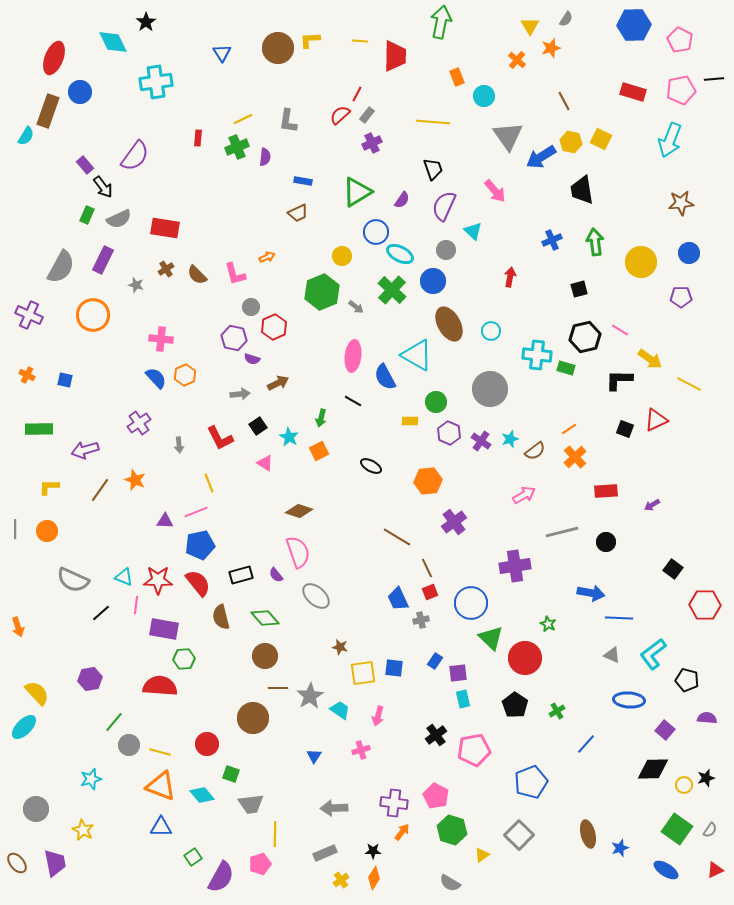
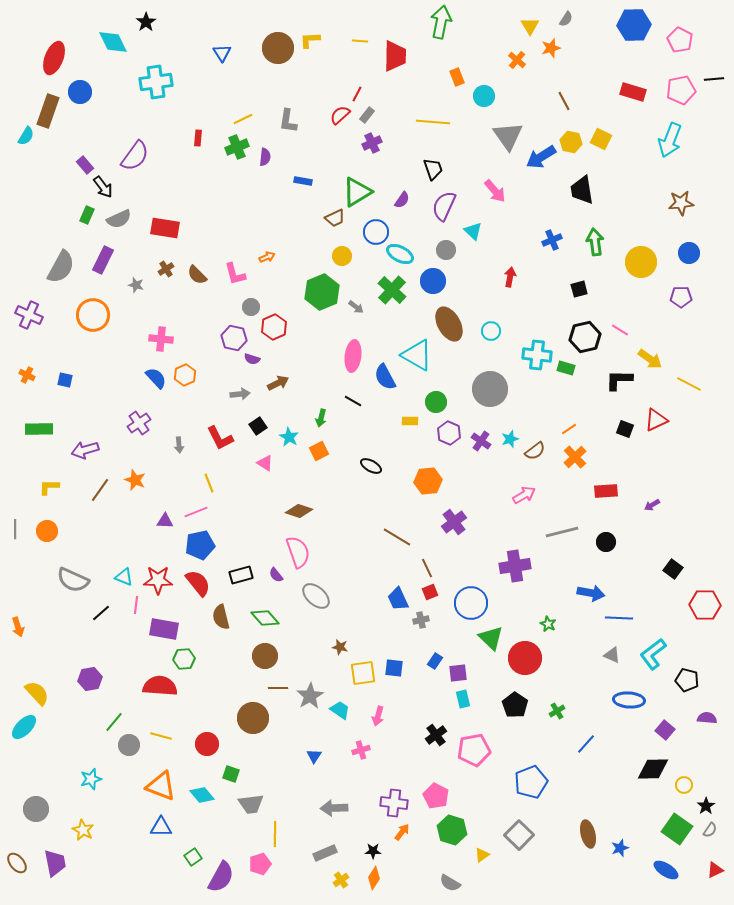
brown trapezoid at (298, 213): moved 37 px right, 5 px down
yellow line at (160, 752): moved 1 px right, 16 px up
black star at (706, 778): moved 28 px down; rotated 18 degrees counterclockwise
